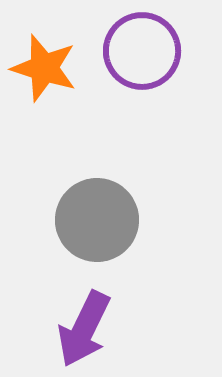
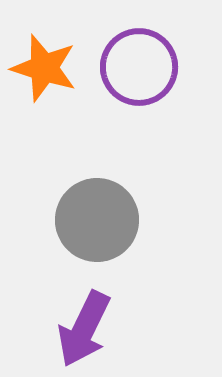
purple circle: moved 3 px left, 16 px down
